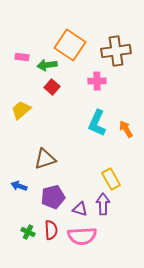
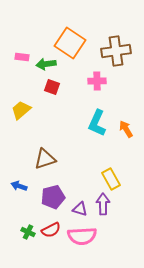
orange square: moved 2 px up
green arrow: moved 1 px left, 1 px up
red square: rotated 21 degrees counterclockwise
red semicircle: rotated 66 degrees clockwise
